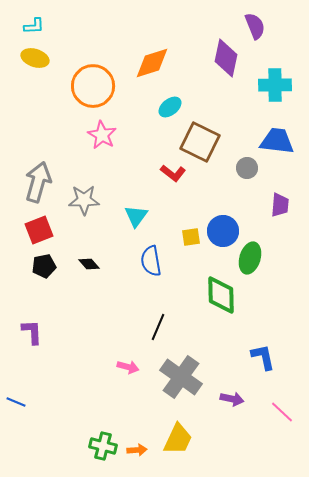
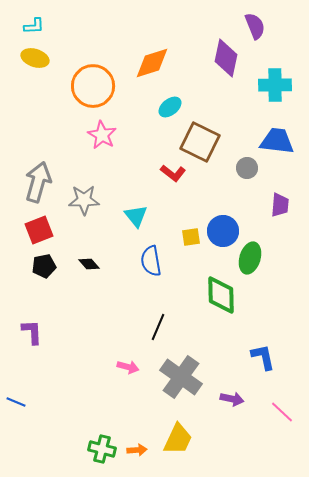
cyan triangle: rotated 15 degrees counterclockwise
green cross: moved 1 px left, 3 px down
